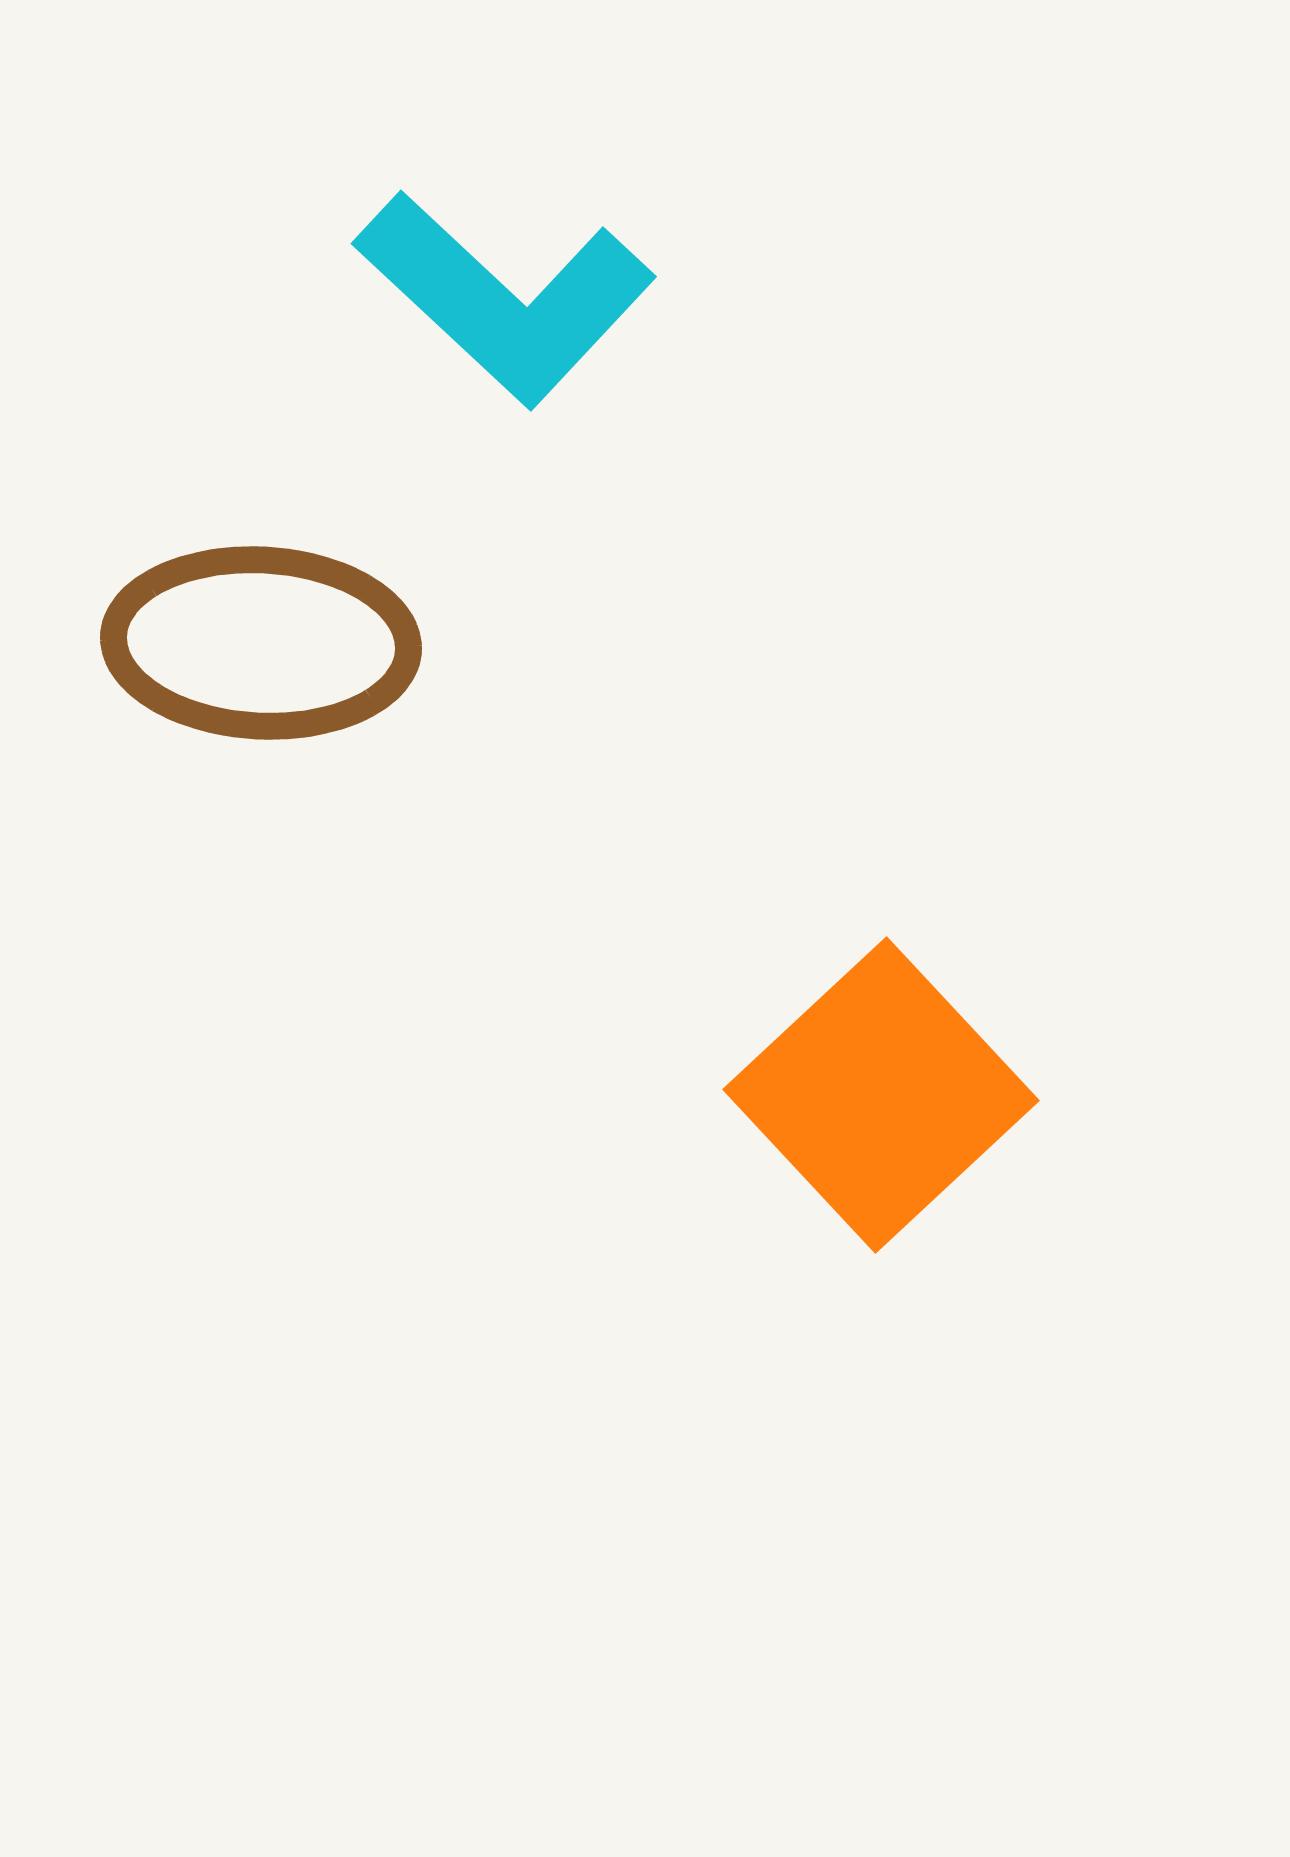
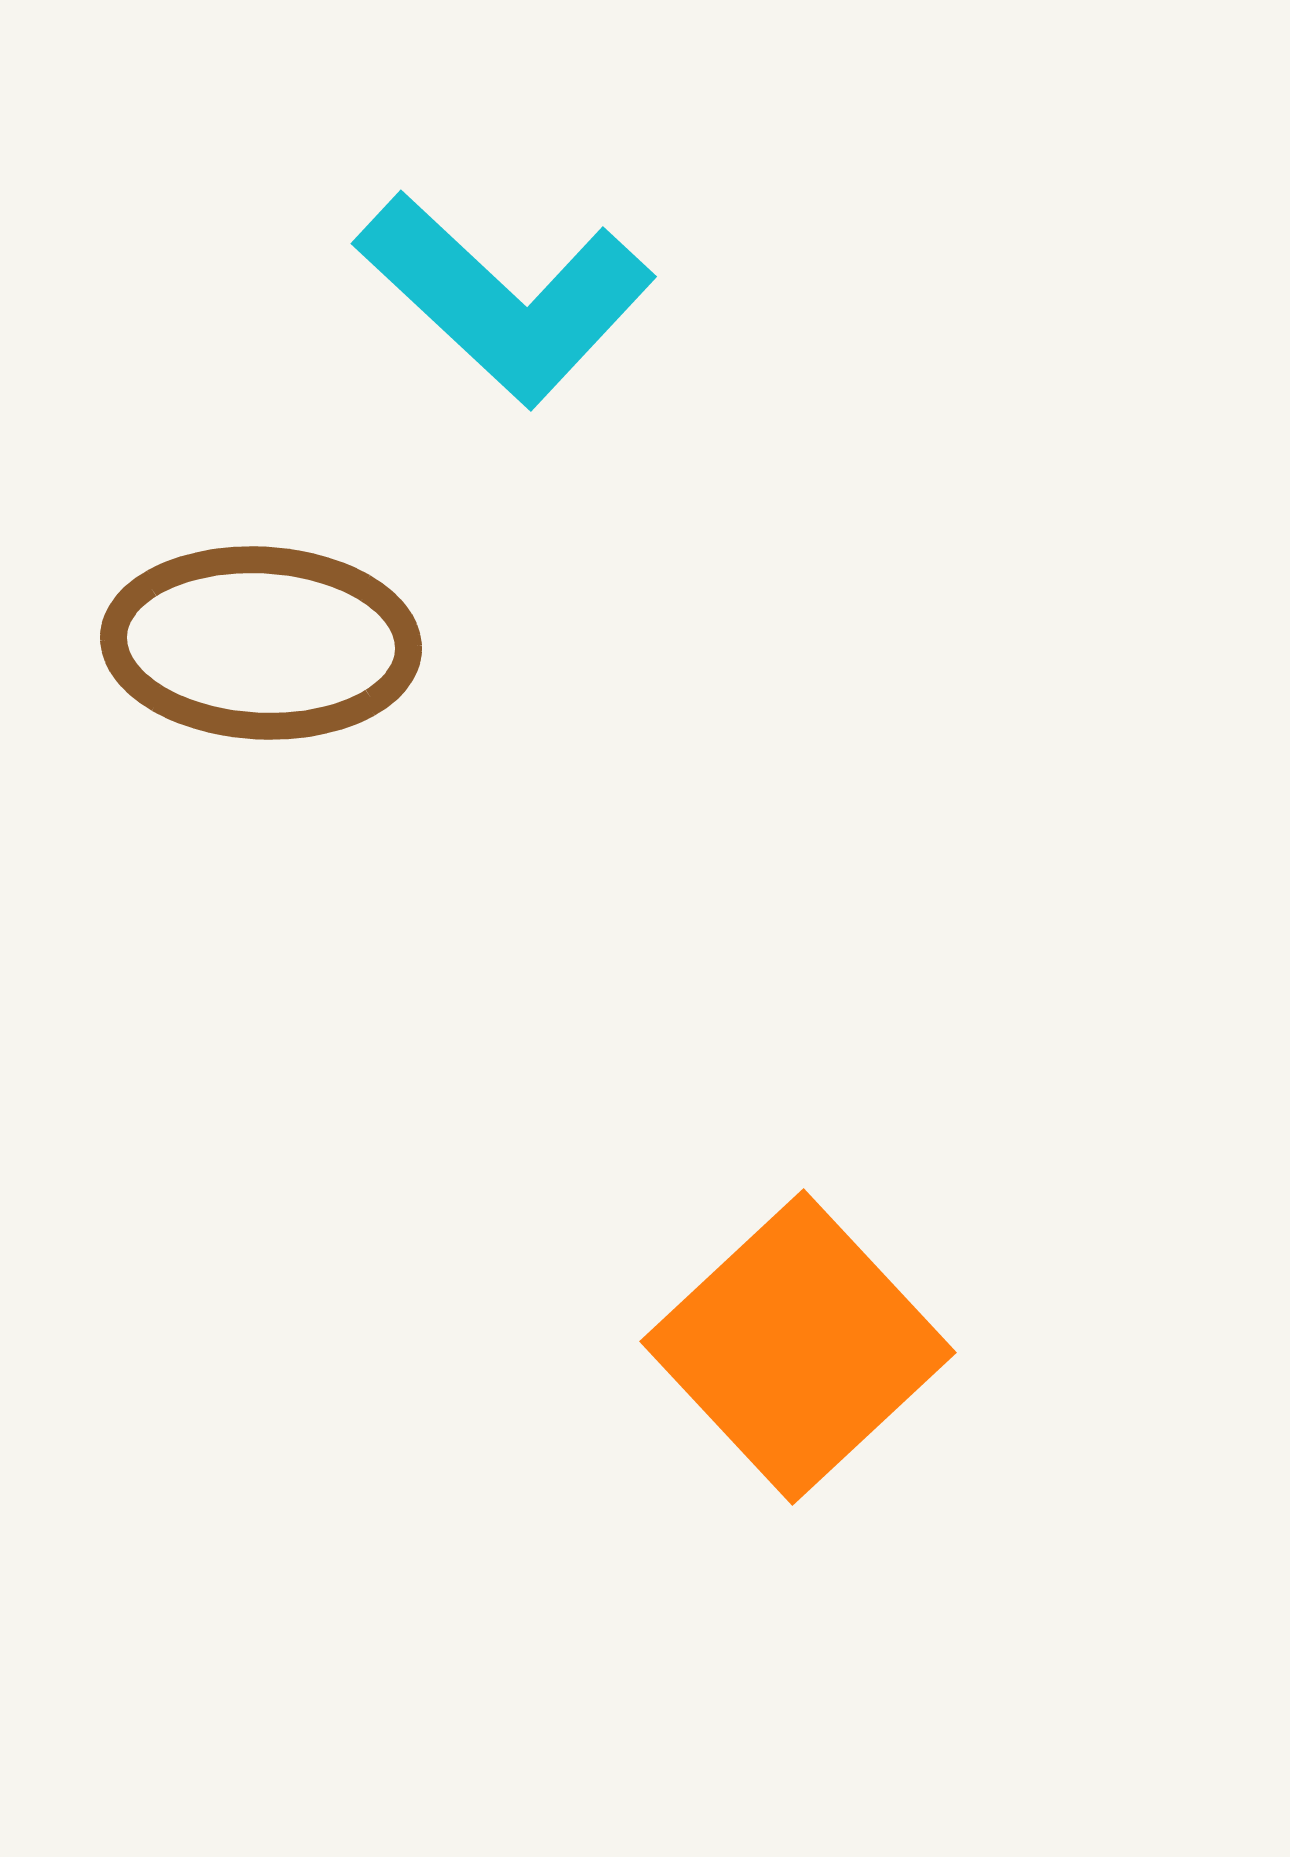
orange square: moved 83 px left, 252 px down
